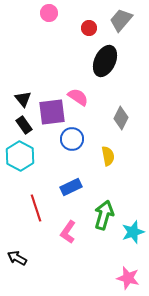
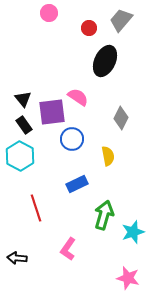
blue rectangle: moved 6 px right, 3 px up
pink L-shape: moved 17 px down
black arrow: rotated 24 degrees counterclockwise
